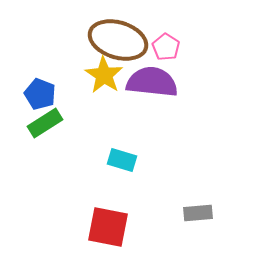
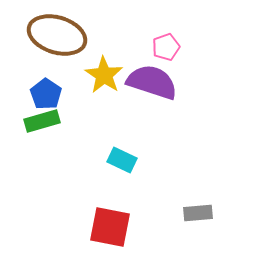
brown ellipse: moved 61 px left, 5 px up
pink pentagon: rotated 20 degrees clockwise
purple semicircle: rotated 12 degrees clockwise
blue pentagon: moved 6 px right; rotated 12 degrees clockwise
green rectangle: moved 3 px left, 2 px up; rotated 16 degrees clockwise
cyan rectangle: rotated 8 degrees clockwise
red square: moved 2 px right
